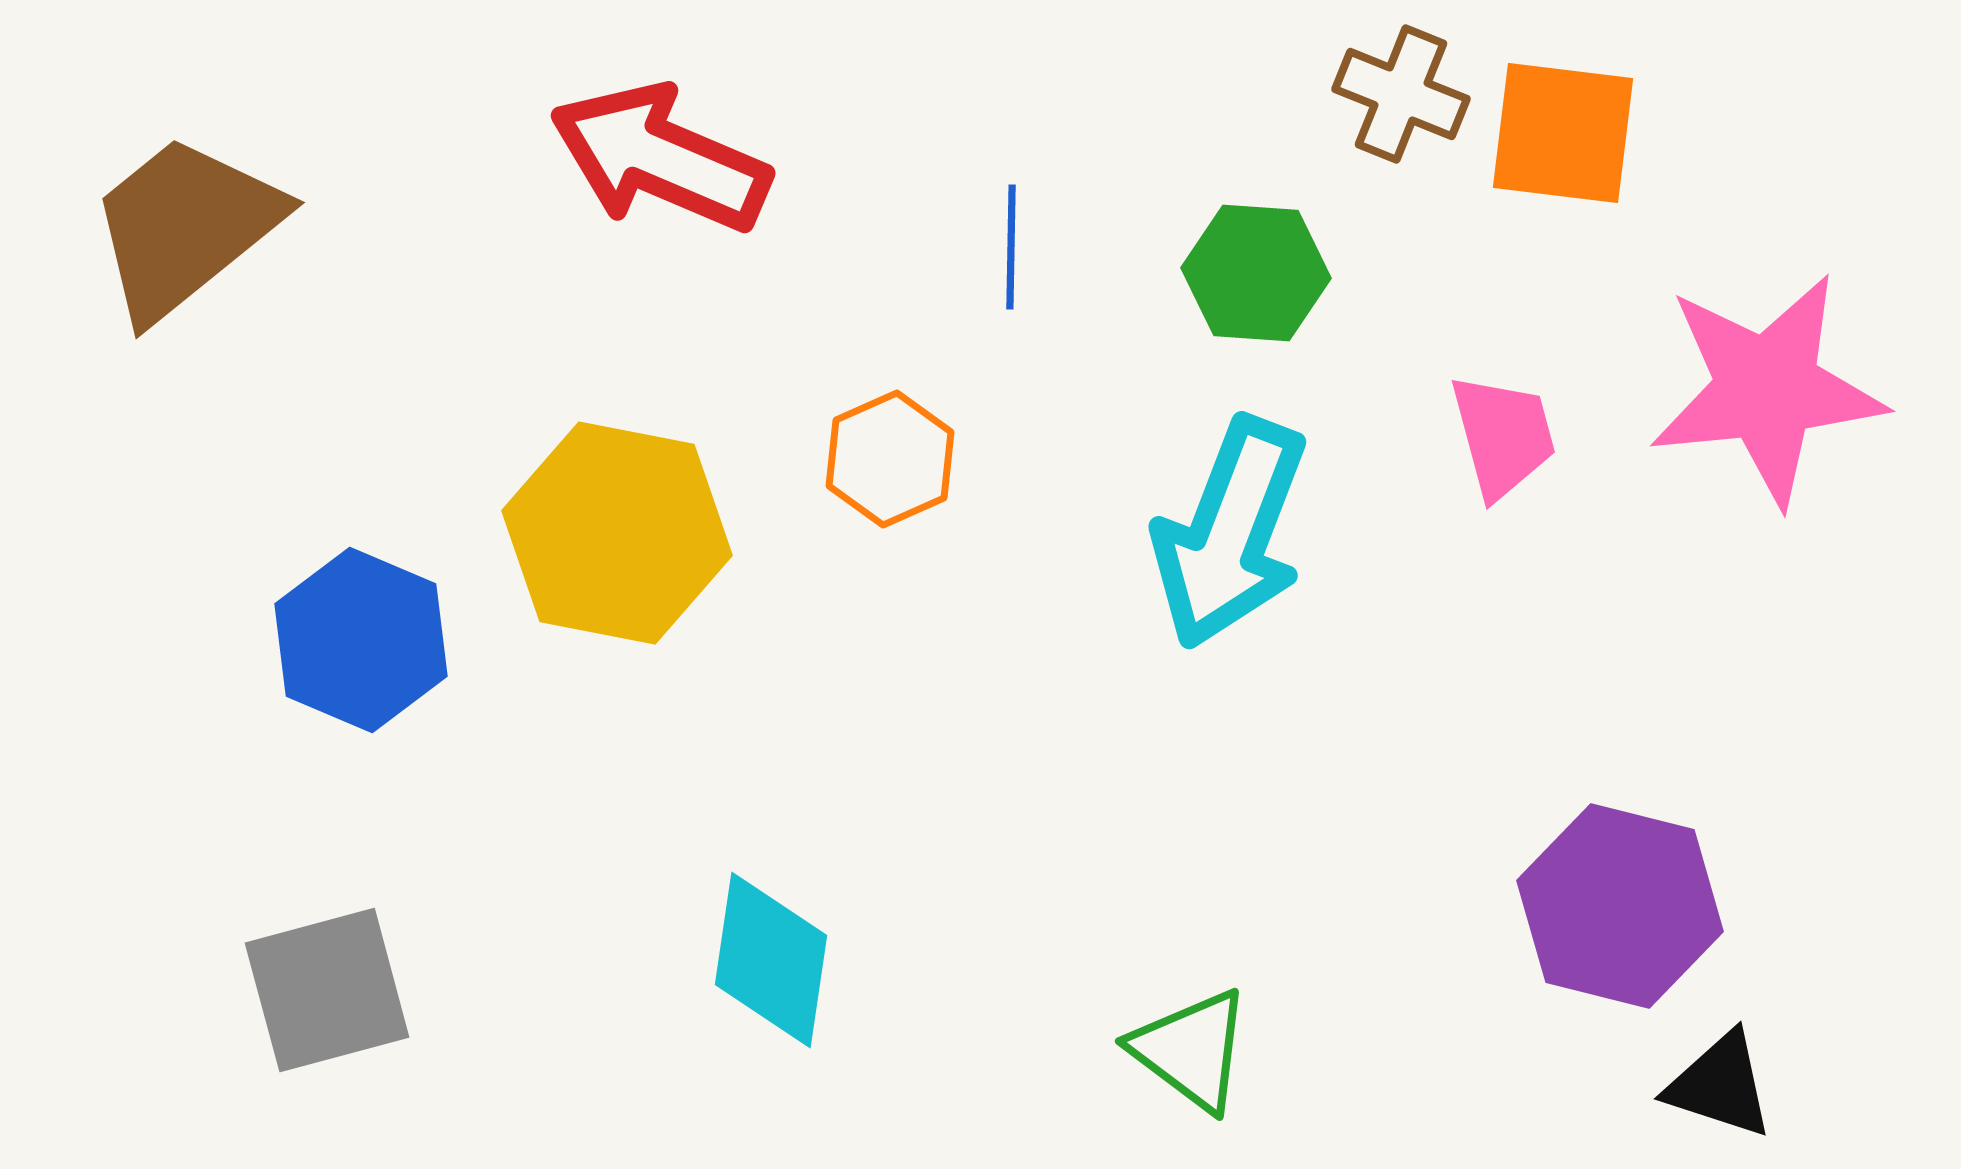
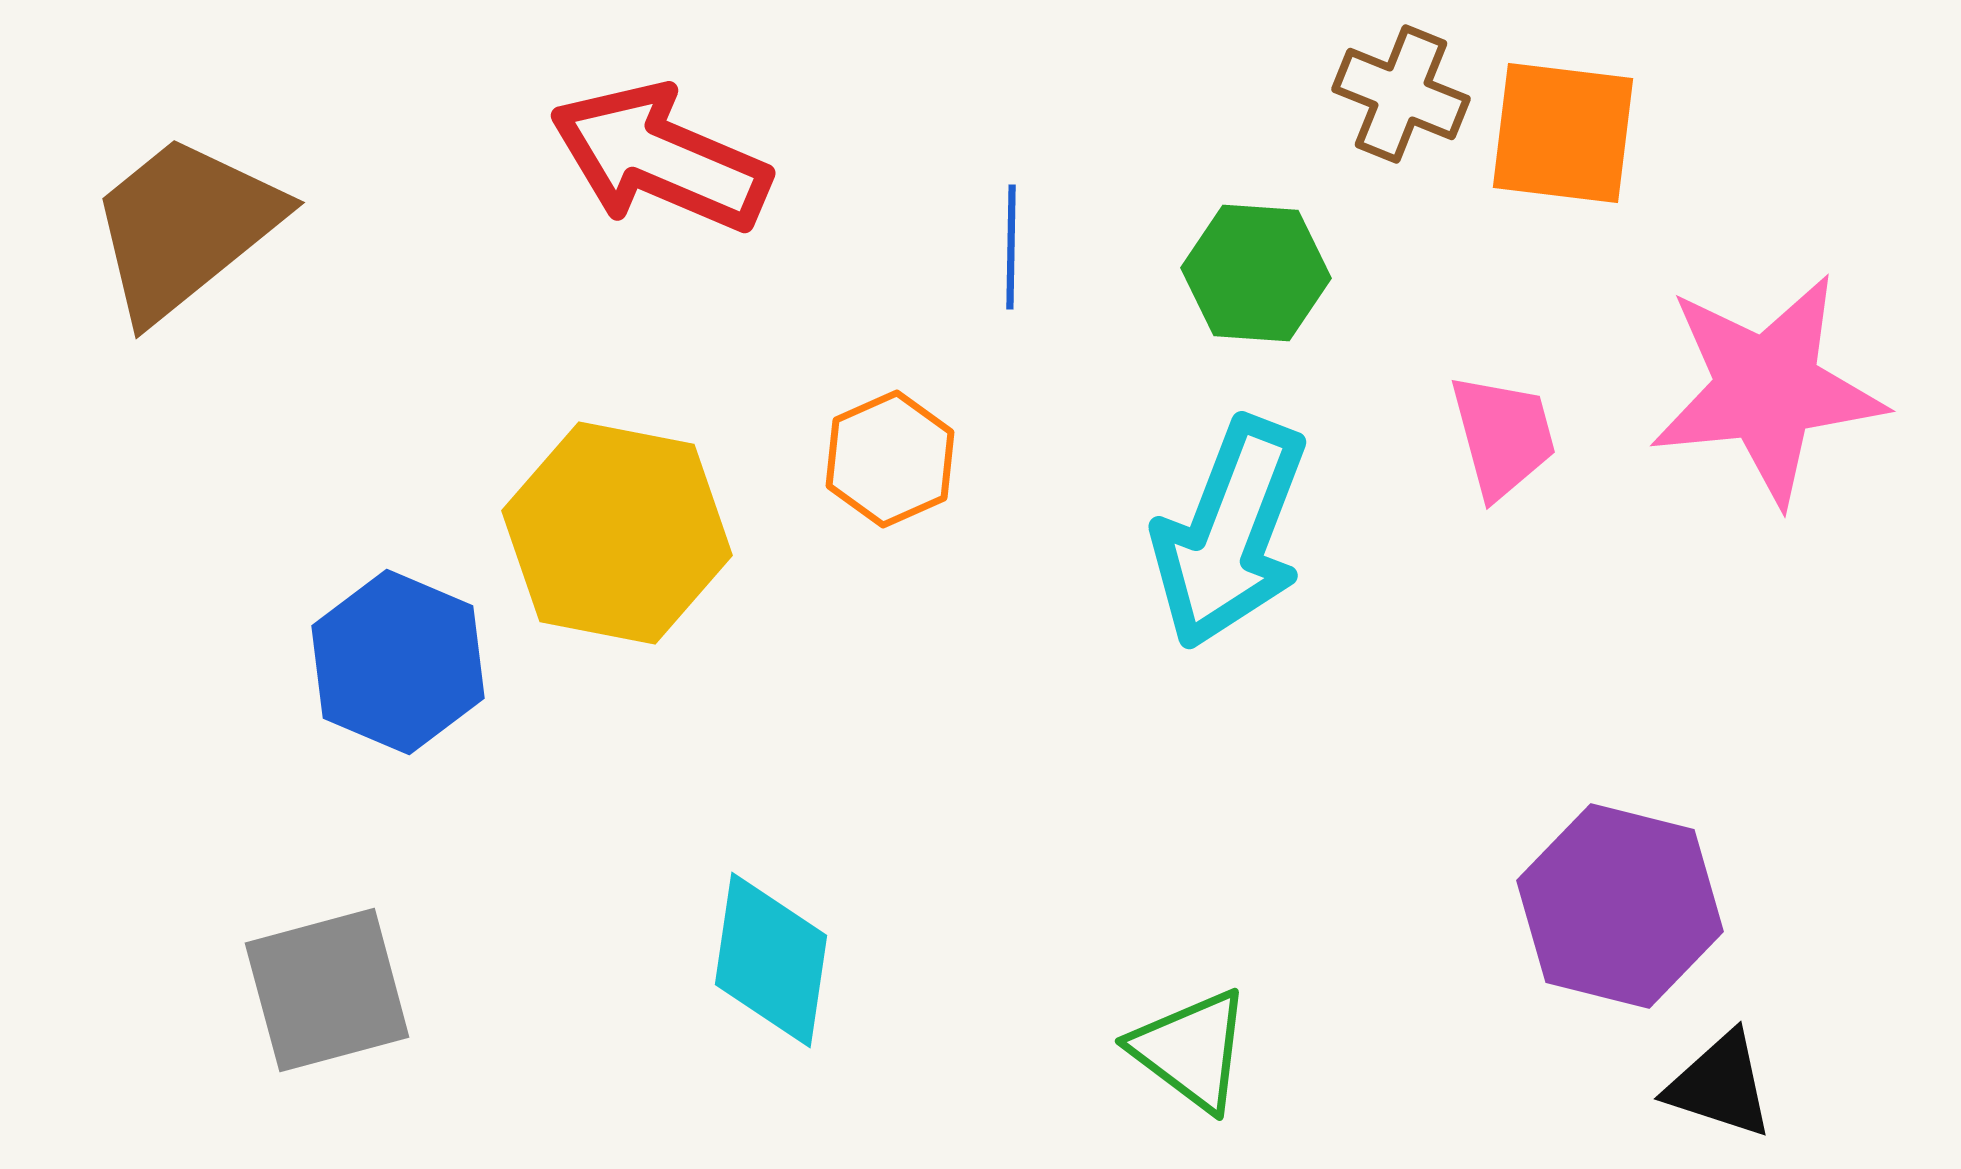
blue hexagon: moved 37 px right, 22 px down
